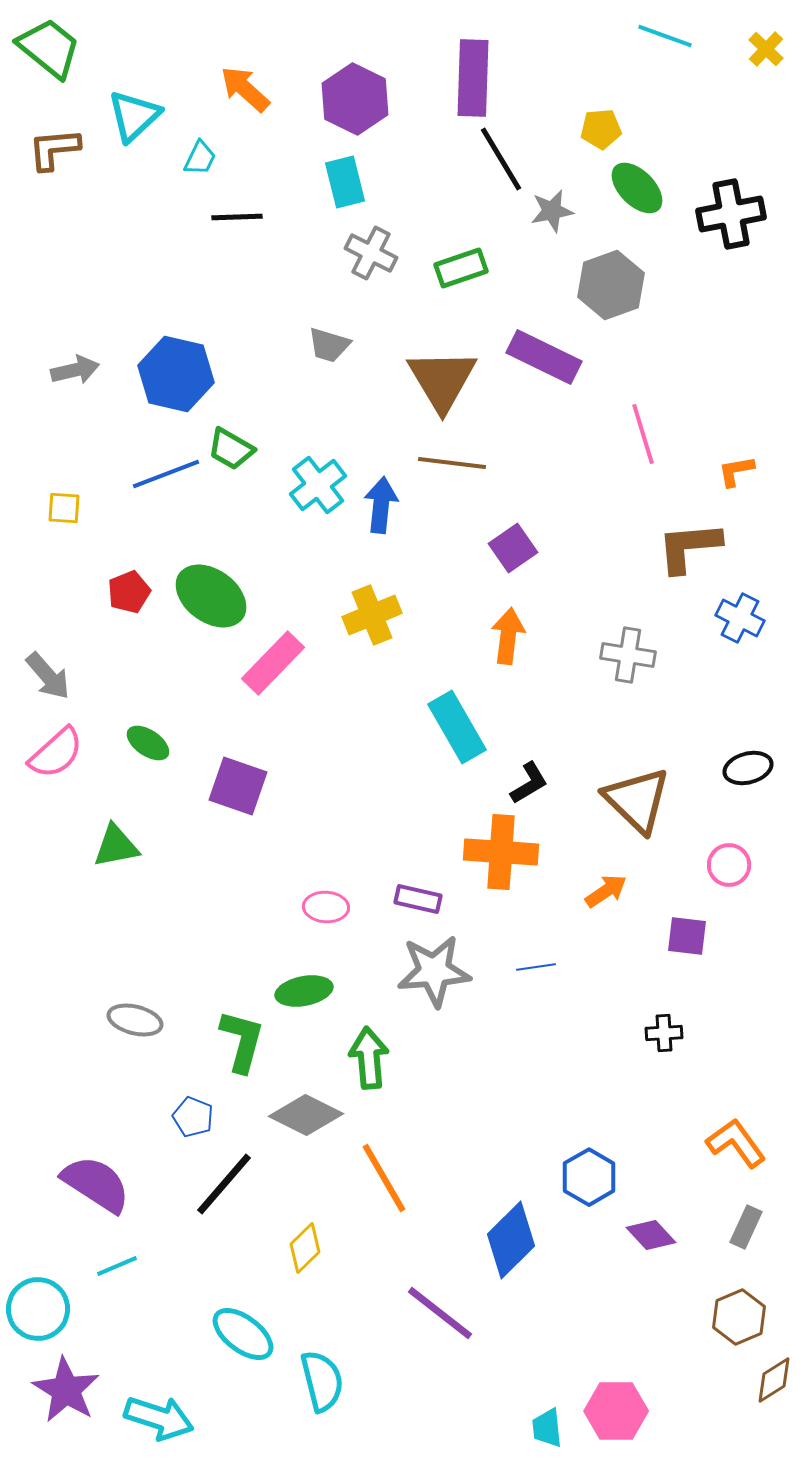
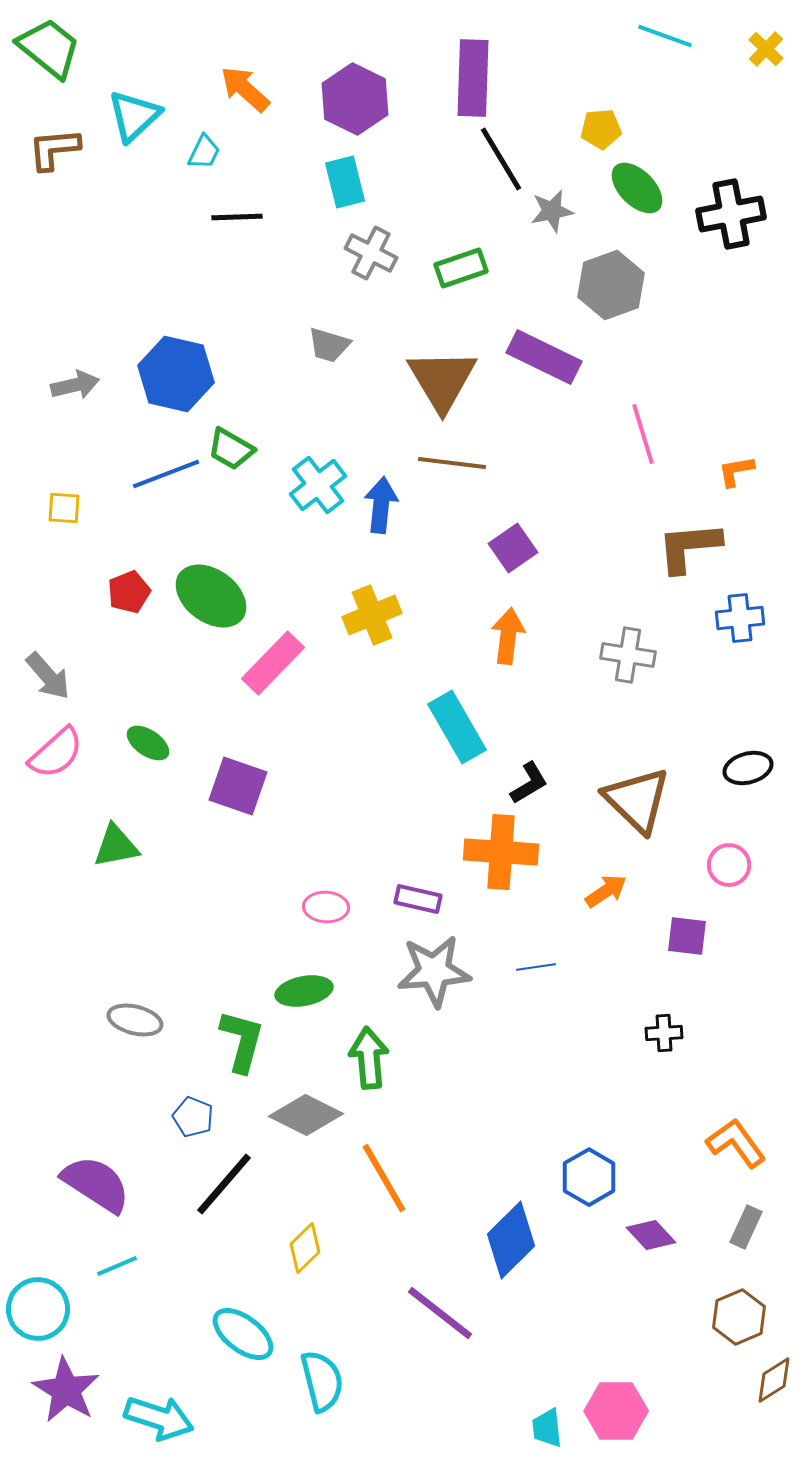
cyan trapezoid at (200, 158): moved 4 px right, 6 px up
gray arrow at (75, 370): moved 15 px down
blue cross at (740, 618): rotated 33 degrees counterclockwise
